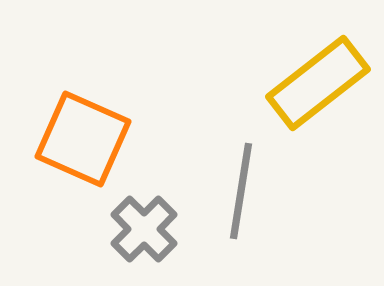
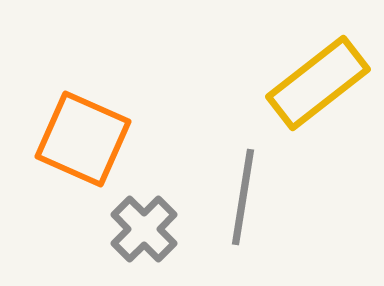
gray line: moved 2 px right, 6 px down
